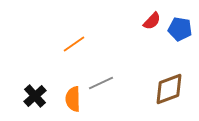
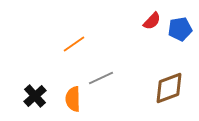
blue pentagon: rotated 20 degrees counterclockwise
gray line: moved 5 px up
brown diamond: moved 1 px up
